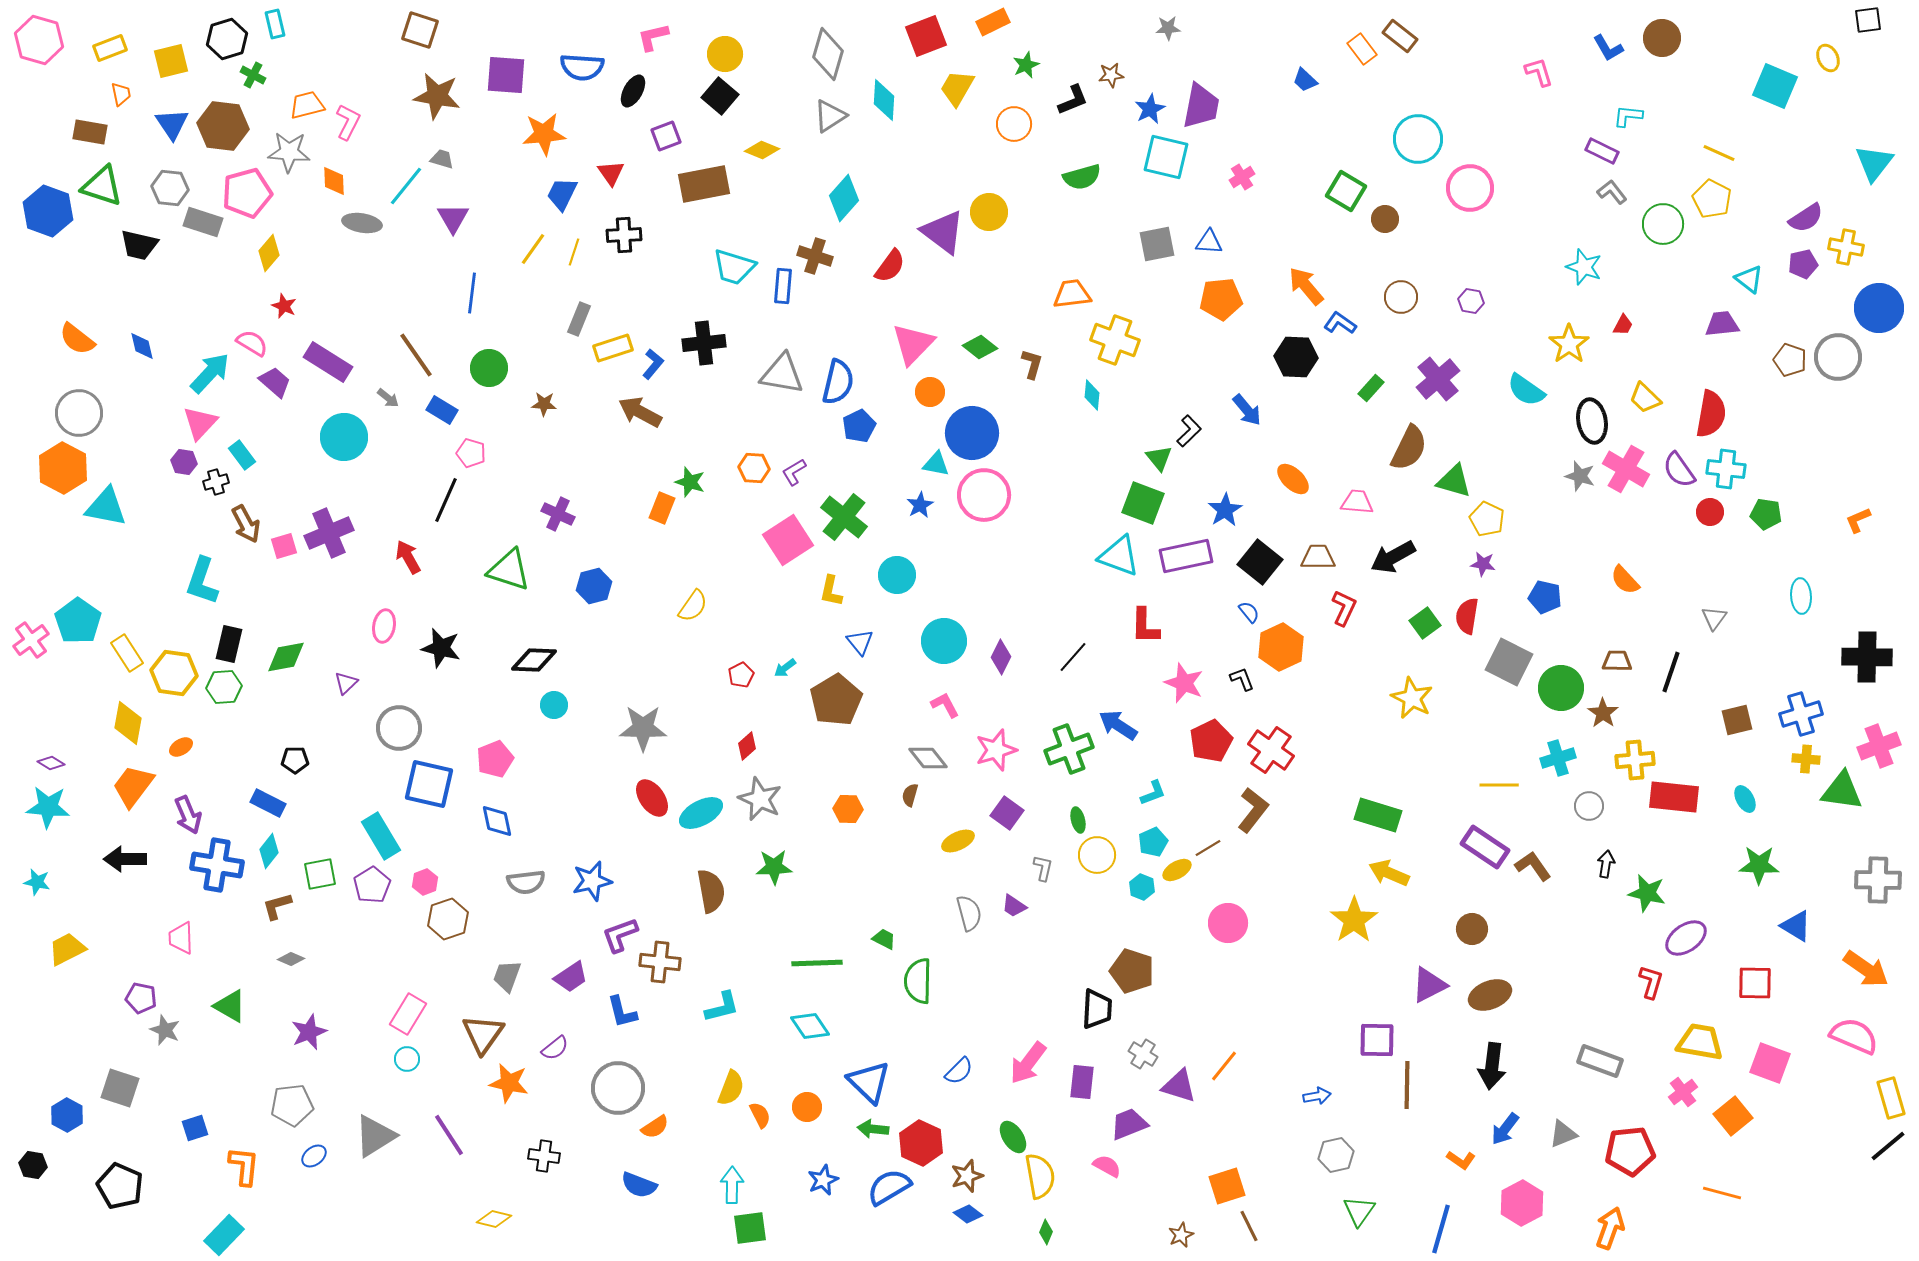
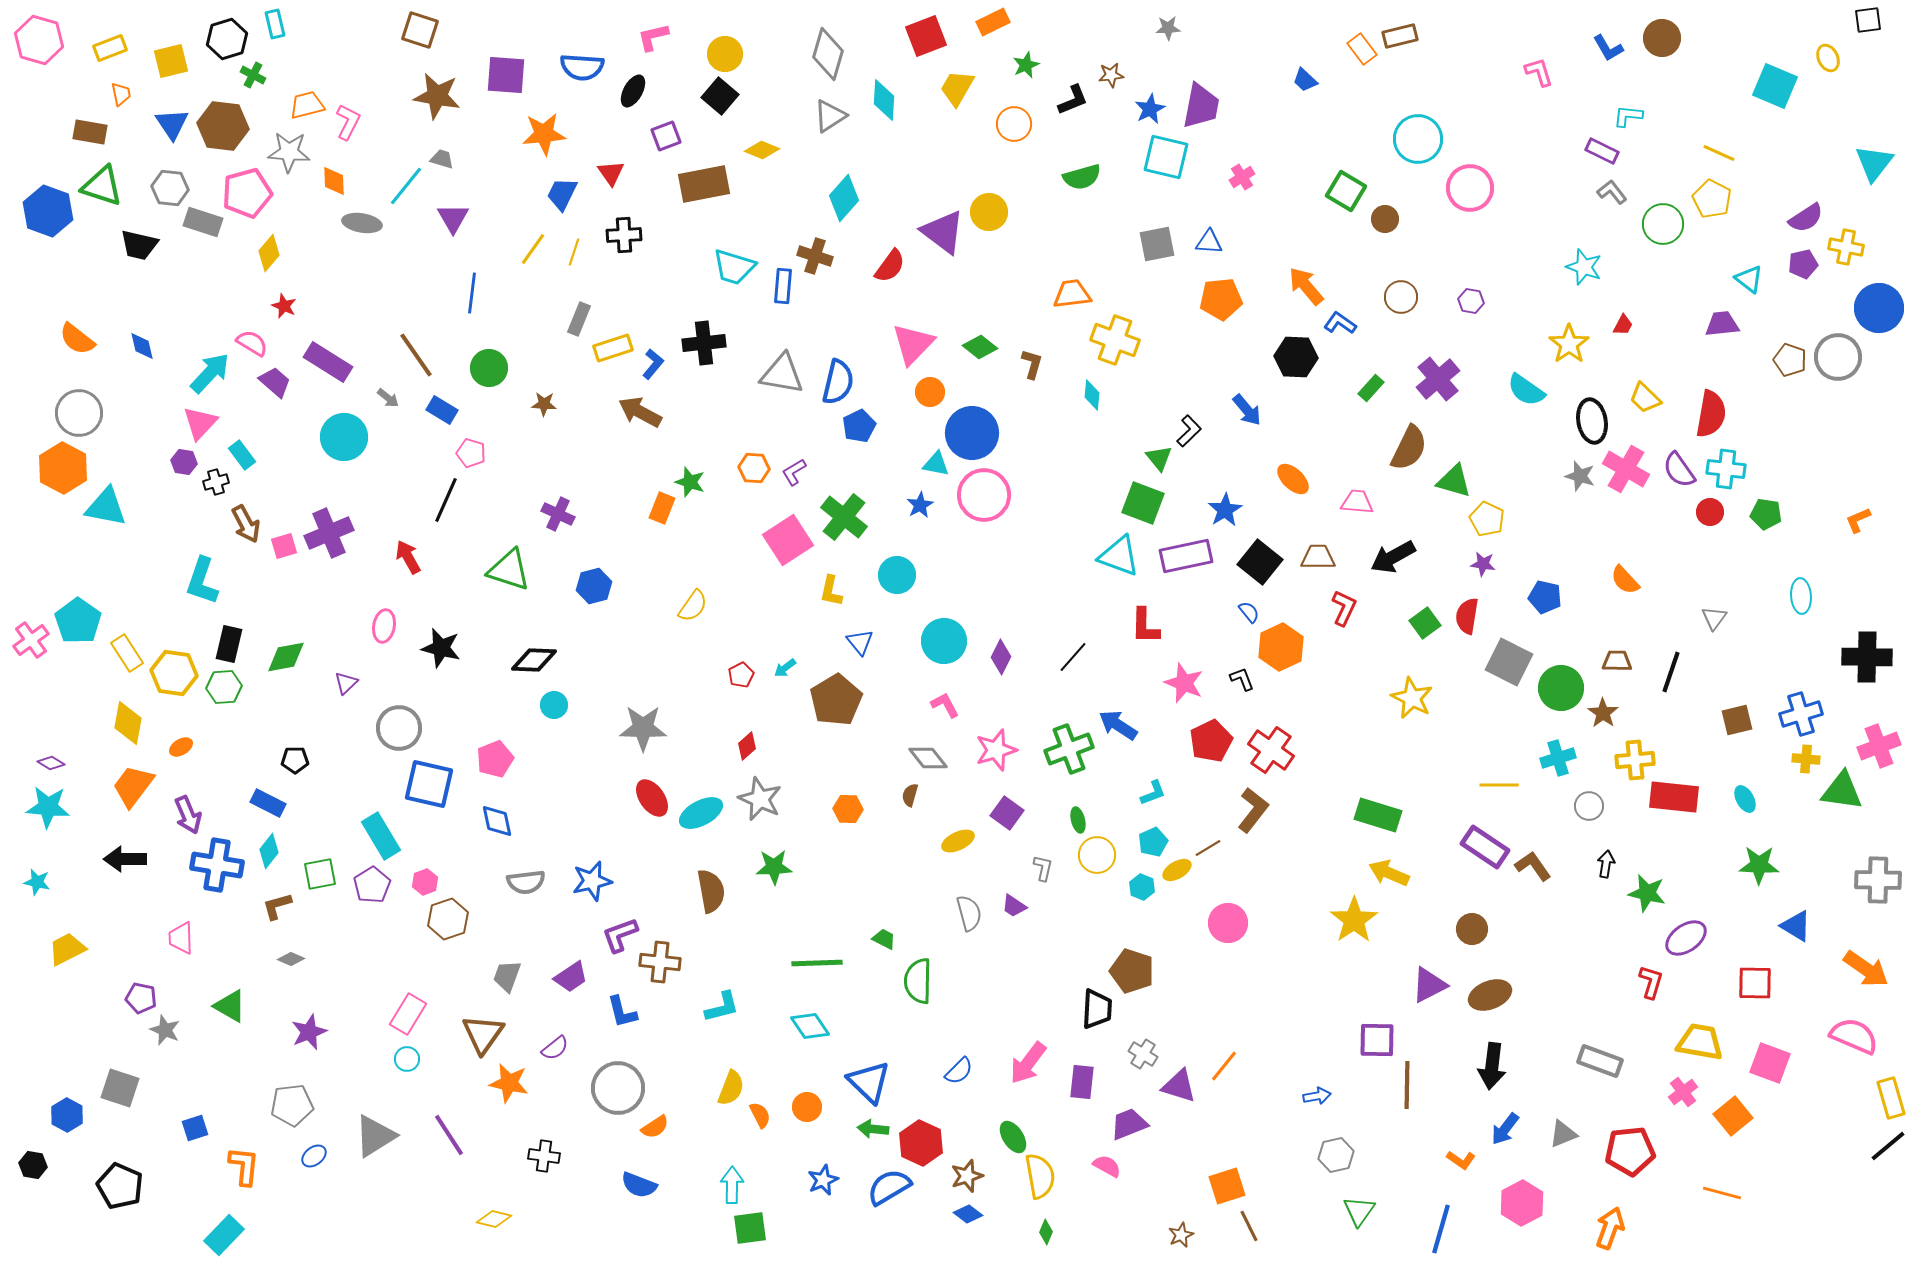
brown rectangle at (1400, 36): rotated 52 degrees counterclockwise
